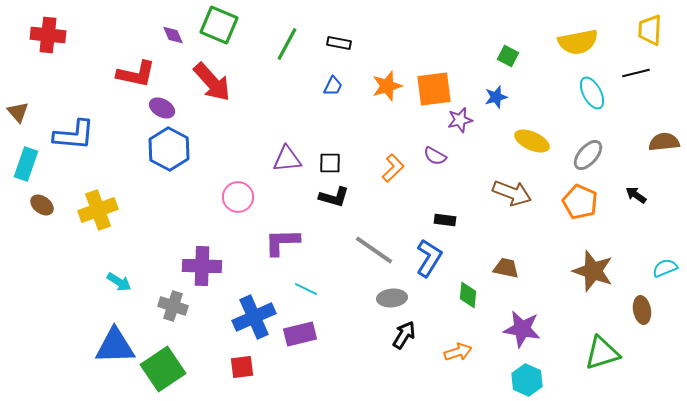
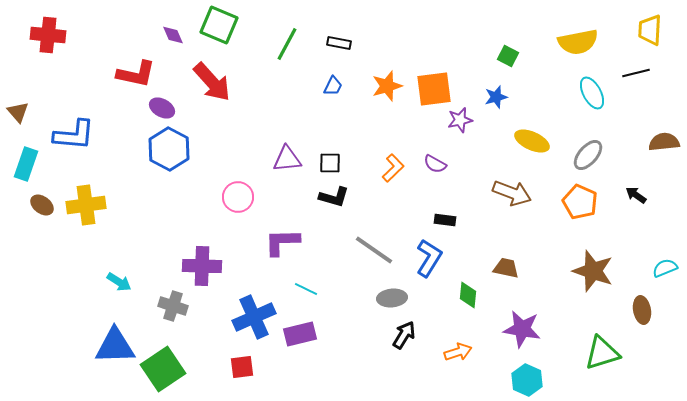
purple semicircle at (435, 156): moved 8 px down
yellow cross at (98, 210): moved 12 px left, 5 px up; rotated 12 degrees clockwise
